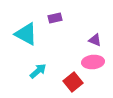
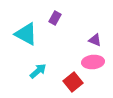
purple rectangle: rotated 48 degrees counterclockwise
